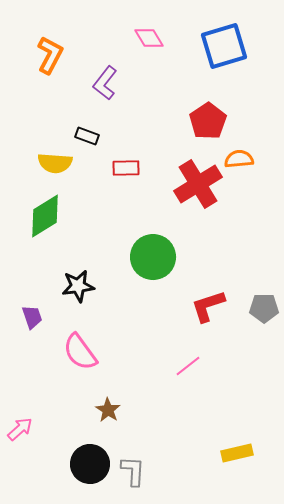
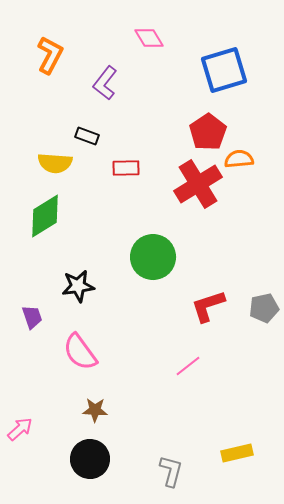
blue square: moved 24 px down
red pentagon: moved 11 px down
gray pentagon: rotated 12 degrees counterclockwise
brown star: moved 13 px left; rotated 30 degrees counterclockwise
black circle: moved 5 px up
gray L-shape: moved 38 px right; rotated 12 degrees clockwise
